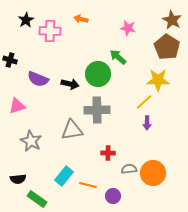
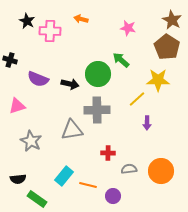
black star: moved 1 px right, 1 px down; rotated 14 degrees counterclockwise
green arrow: moved 3 px right, 3 px down
yellow line: moved 7 px left, 3 px up
orange circle: moved 8 px right, 2 px up
